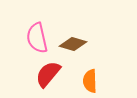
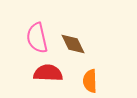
brown diamond: rotated 48 degrees clockwise
red semicircle: moved 1 px up; rotated 52 degrees clockwise
